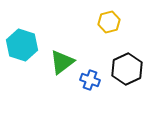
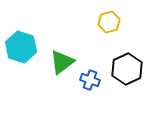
cyan hexagon: moved 1 px left, 2 px down
